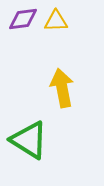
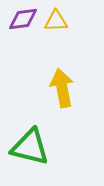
green triangle: moved 1 px right, 7 px down; rotated 18 degrees counterclockwise
